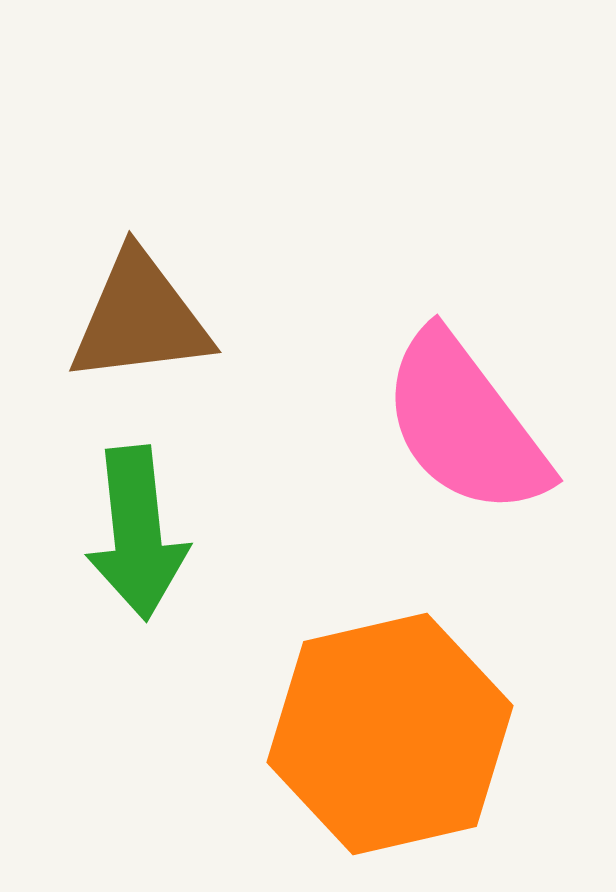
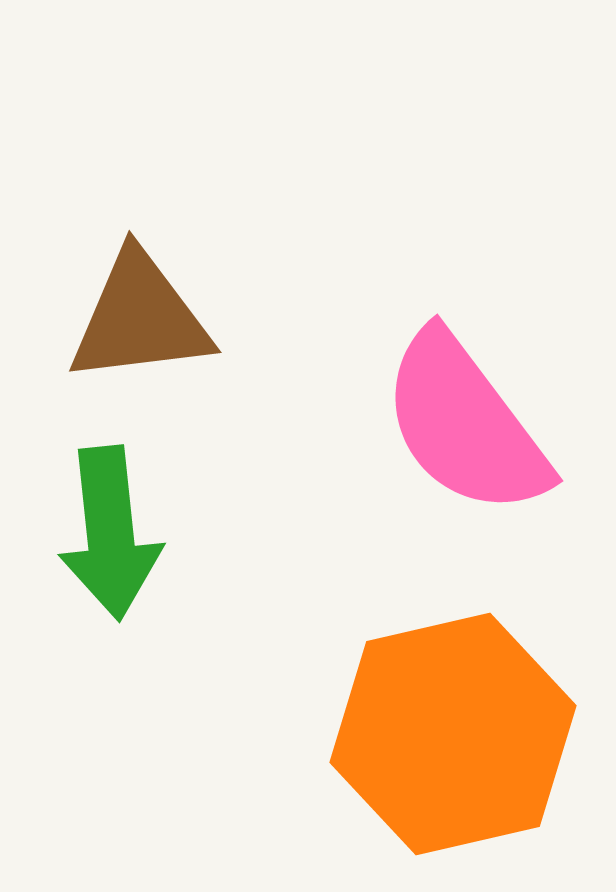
green arrow: moved 27 px left
orange hexagon: moved 63 px right
